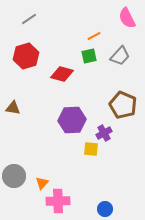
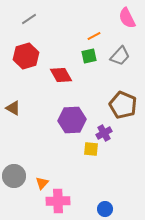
red diamond: moved 1 px left, 1 px down; rotated 45 degrees clockwise
brown triangle: rotated 21 degrees clockwise
